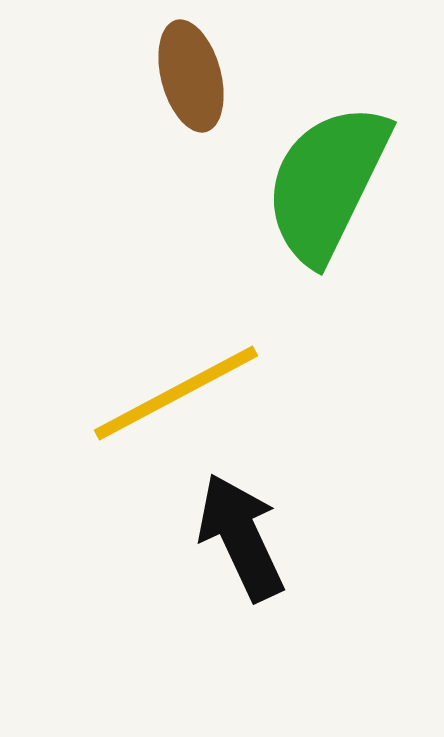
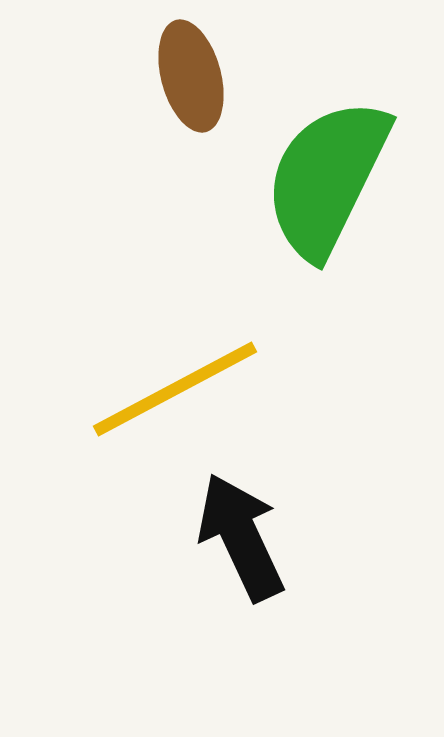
green semicircle: moved 5 px up
yellow line: moved 1 px left, 4 px up
